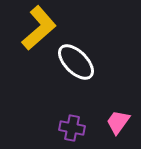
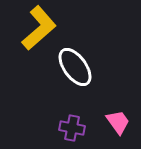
white ellipse: moved 1 px left, 5 px down; rotated 9 degrees clockwise
pink trapezoid: rotated 108 degrees clockwise
